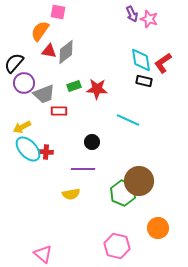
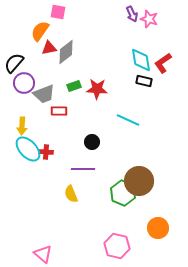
red triangle: moved 3 px up; rotated 21 degrees counterclockwise
yellow arrow: moved 1 px up; rotated 60 degrees counterclockwise
yellow semicircle: rotated 78 degrees clockwise
